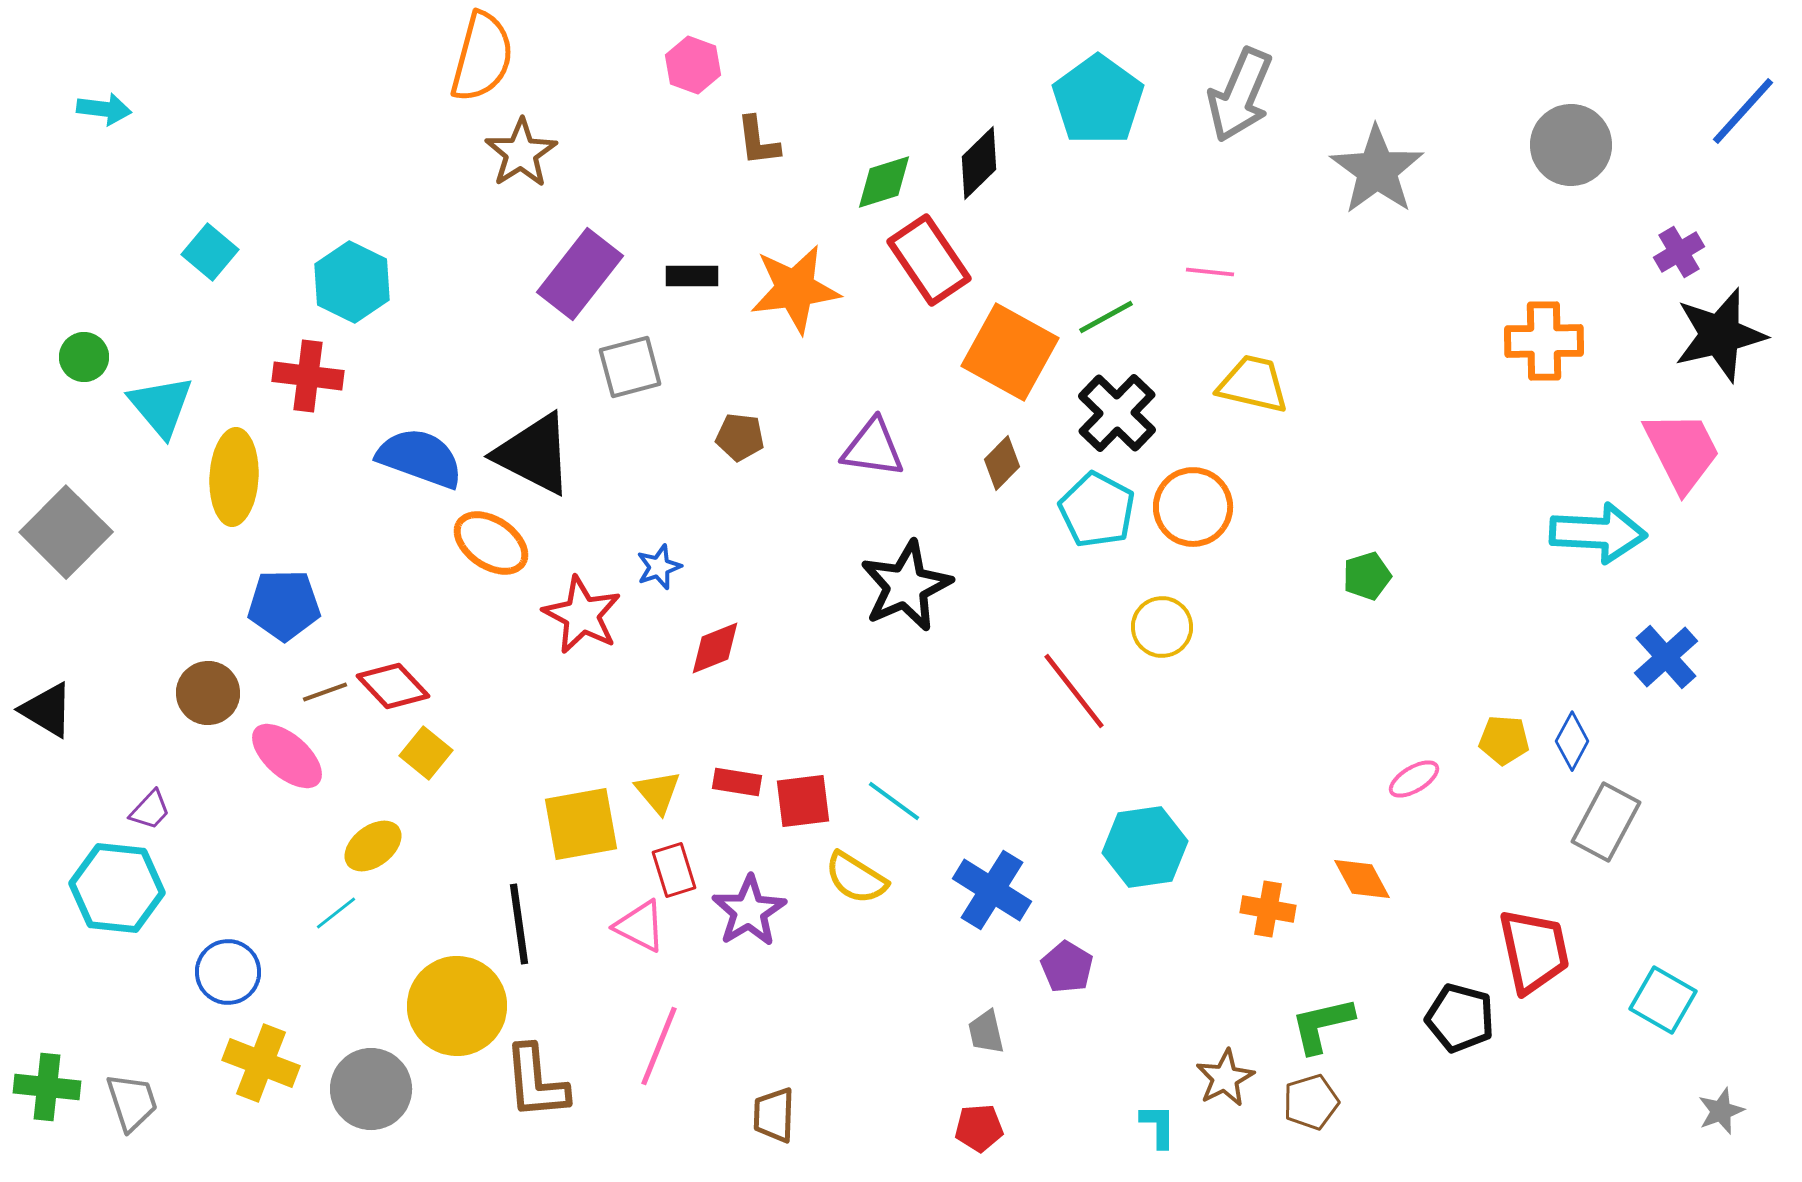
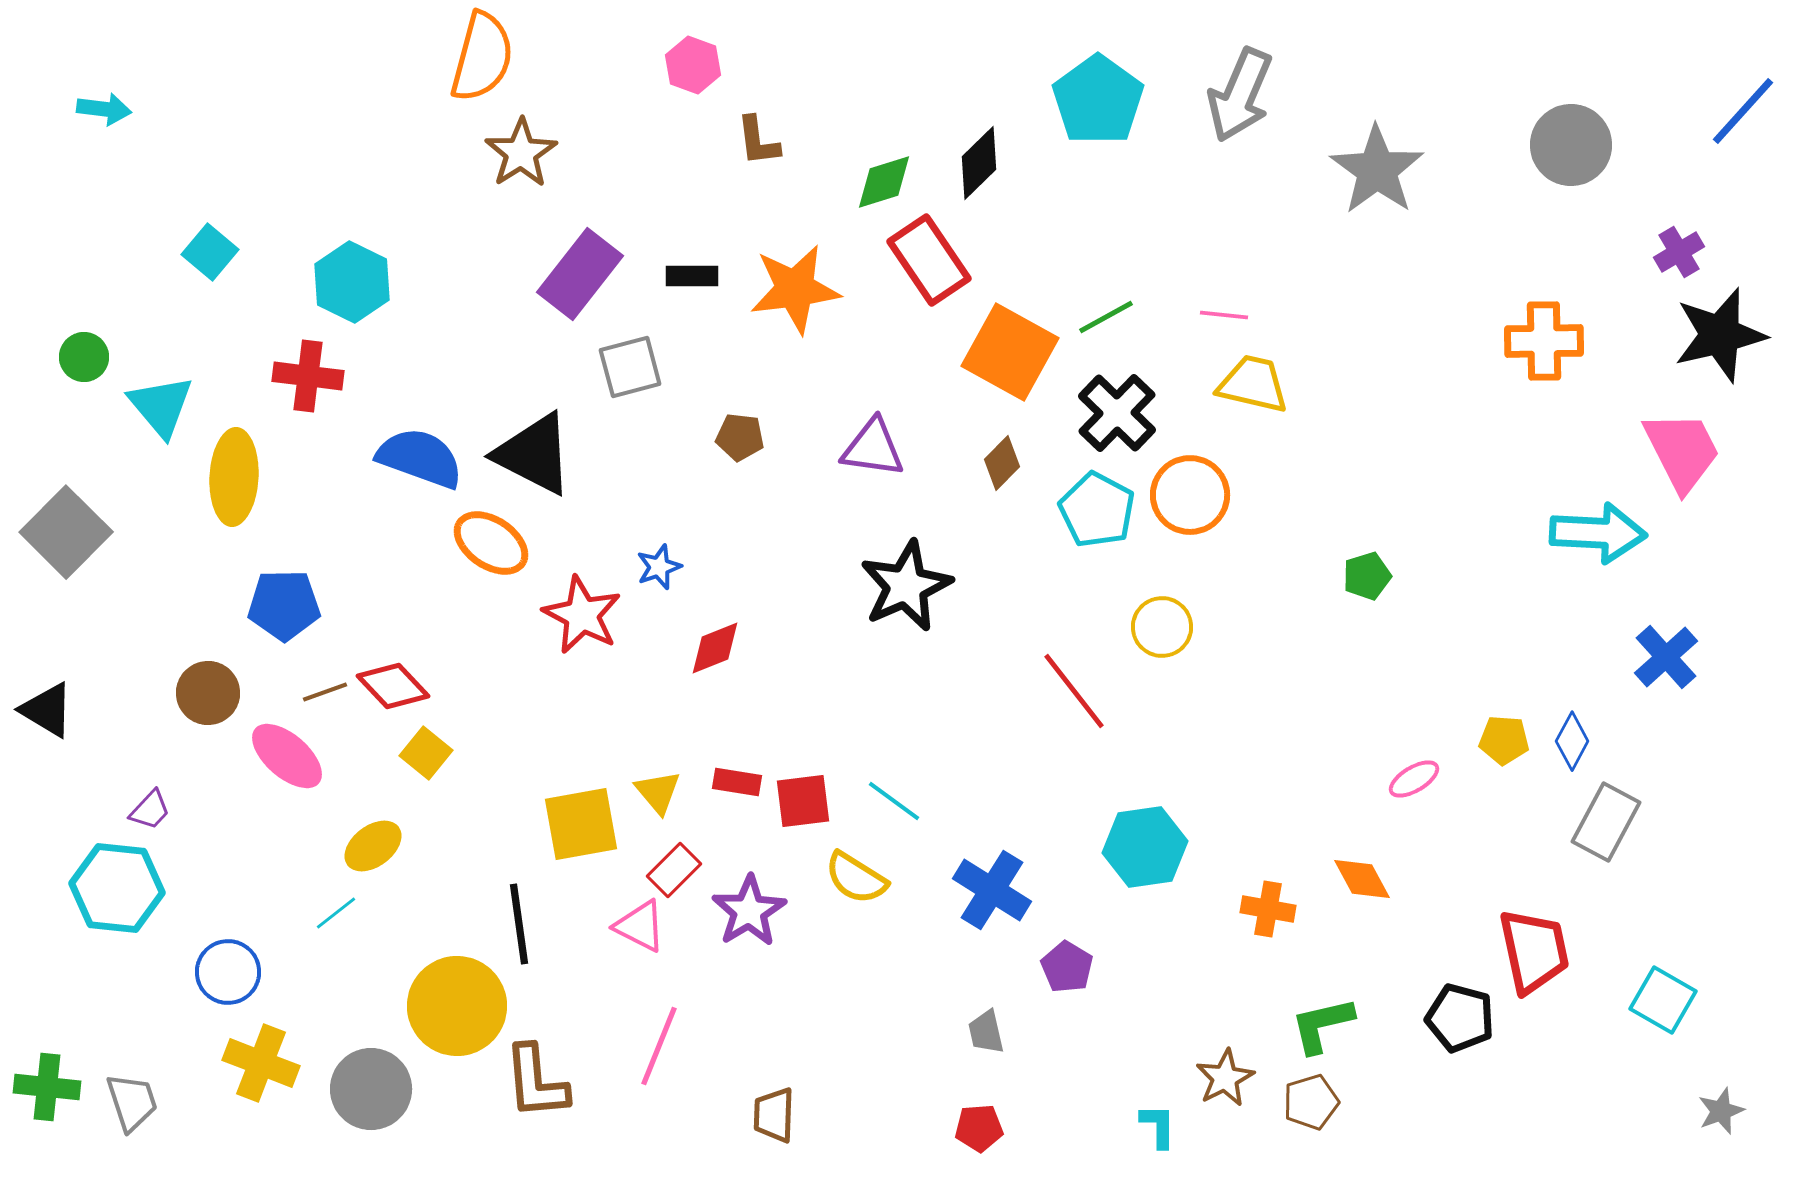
pink line at (1210, 272): moved 14 px right, 43 px down
orange circle at (1193, 507): moved 3 px left, 12 px up
red rectangle at (674, 870): rotated 62 degrees clockwise
